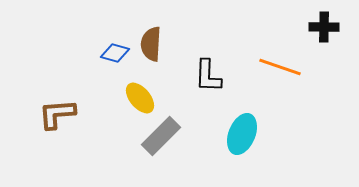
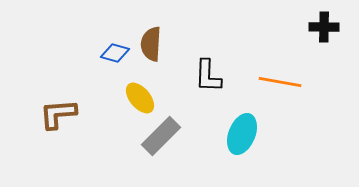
orange line: moved 15 px down; rotated 9 degrees counterclockwise
brown L-shape: moved 1 px right
